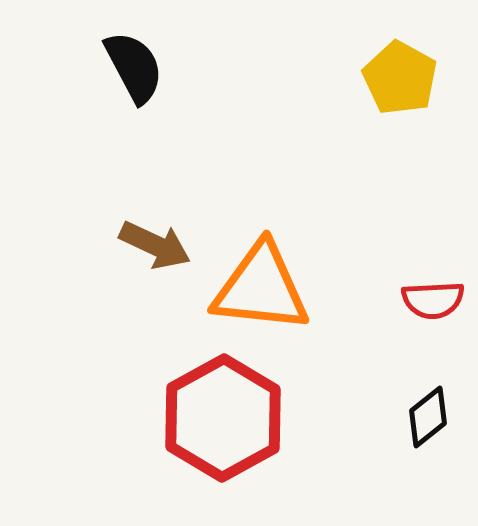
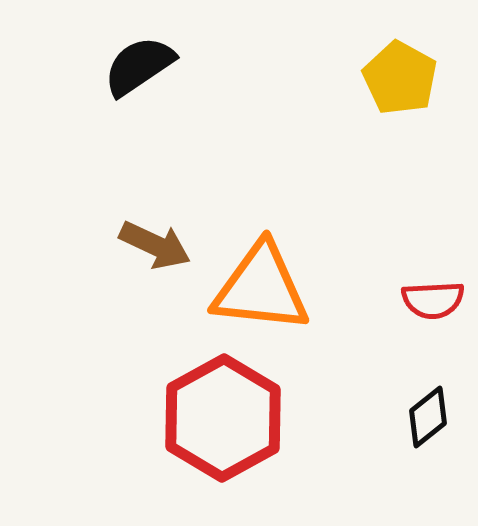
black semicircle: moved 5 px right, 1 px up; rotated 96 degrees counterclockwise
